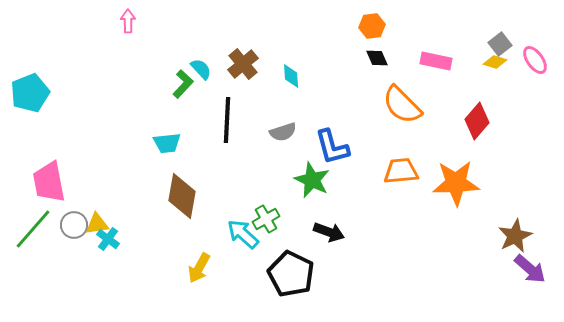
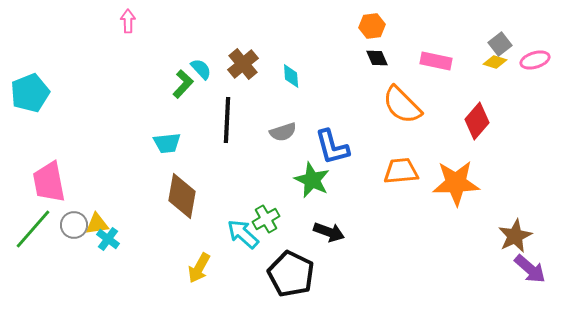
pink ellipse: rotated 72 degrees counterclockwise
